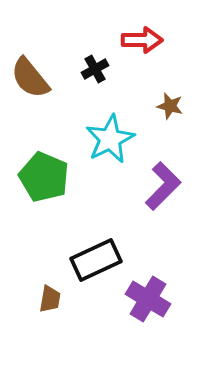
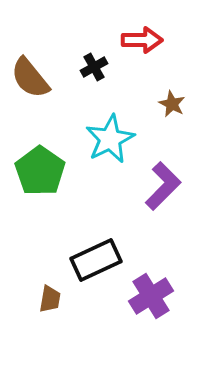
black cross: moved 1 px left, 2 px up
brown star: moved 2 px right, 2 px up; rotated 12 degrees clockwise
green pentagon: moved 4 px left, 6 px up; rotated 12 degrees clockwise
purple cross: moved 3 px right, 3 px up; rotated 27 degrees clockwise
